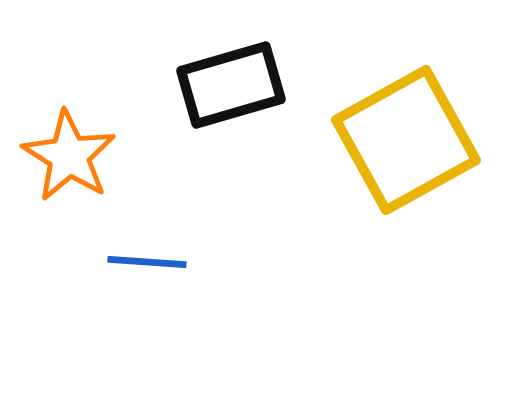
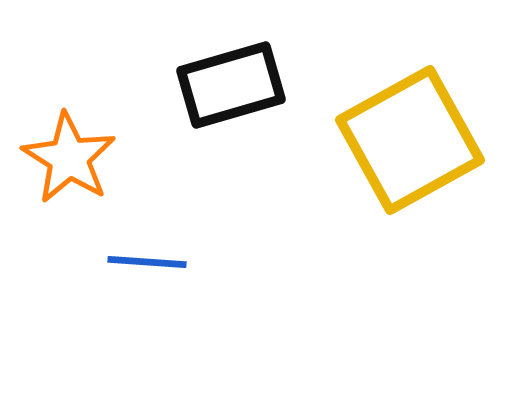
yellow square: moved 4 px right
orange star: moved 2 px down
